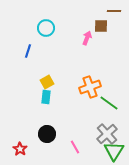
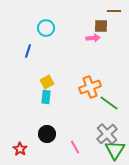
pink arrow: moved 6 px right; rotated 64 degrees clockwise
green triangle: moved 1 px right, 1 px up
